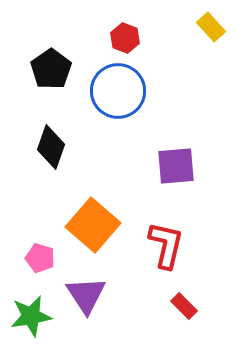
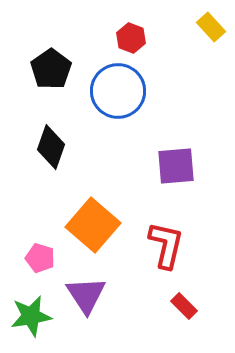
red hexagon: moved 6 px right
